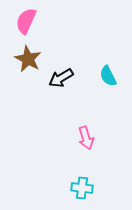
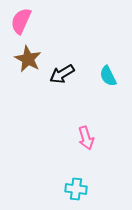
pink semicircle: moved 5 px left
black arrow: moved 1 px right, 4 px up
cyan cross: moved 6 px left, 1 px down
